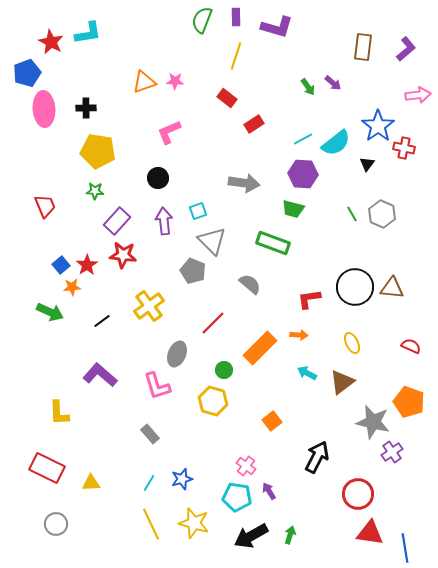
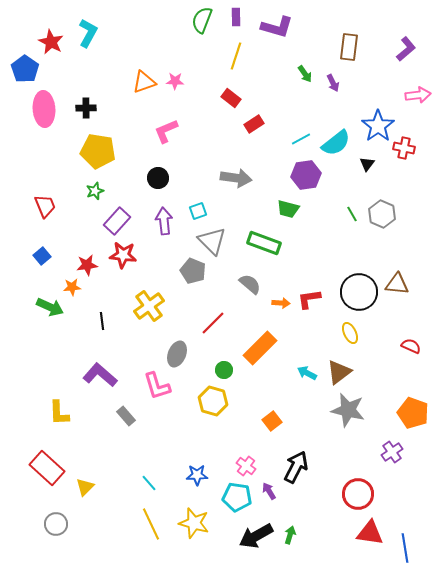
cyan L-shape at (88, 33): rotated 52 degrees counterclockwise
brown rectangle at (363, 47): moved 14 px left
blue pentagon at (27, 73): moved 2 px left, 4 px up; rotated 16 degrees counterclockwise
purple arrow at (333, 83): rotated 24 degrees clockwise
green arrow at (308, 87): moved 3 px left, 13 px up
red rectangle at (227, 98): moved 4 px right
pink L-shape at (169, 132): moved 3 px left, 1 px up
cyan line at (303, 139): moved 2 px left
purple hexagon at (303, 174): moved 3 px right, 1 px down; rotated 12 degrees counterclockwise
gray arrow at (244, 183): moved 8 px left, 5 px up
green star at (95, 191): rotated 24 degrees counterclockwise
green trapezoid at (293, 209): moved 5 px left
green rectangle at (273, 243): moved 9 px left
blue square at (61, 265): moved 19 px left, 9 px up
red star at (87, 265): rotated 25 degrees clockwise
black circle at (355, 287): moved 4 px right, 5 px down
brown triangle at (392, 288): moved 5 px right, 4 px up
green arrow at (50, 312): moved 5 px up
black line at (102, 321): rotated 60 degrees counterclockwise
orange arrow at (299, 335): moved 18 px left, 32 px up
yellow ellipse at (352, 343): moved 2 px left, 10 px up
brown triangle at (342, 382): moved 3 px left, 10 px up
orange pentagon at (409, 402): moved 4 px right, 11 px down
gray star at (373, 422): moved 25 px left, 12 px up
gray rectangle at (150, 434): moved 24 px left, 18 px up
black arrow at (317, 457): moved 21 px left, 10 px down
red rectangle at (47, 468): rotated 16 degrees clockwise
blue star at (182, 479): moved 15 px right, 4 px up; rotated 15 degrees clockwise
yellow triangle at (91, 483): moved 6 px left, 4 px down; rotated 42 degrees counterclockwise
cyan line at (149, 483): rotated 72 degrees counterclockwise
black arrow at (251, 536): moved 5 px right
